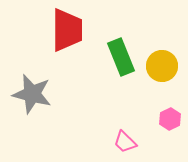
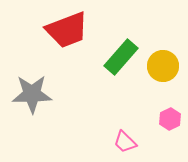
red trapezoid: rotated 69 degrees clockwise
green rectangle: rotated 63 degrees clockwise
yellow circle: moved 1 px right
gray star: rotated 15 degrees counterclockwise
